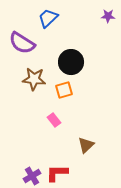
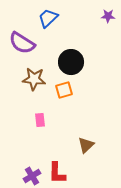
pink rectangle: moved 14 px left; rotated 32 degrees clockwise
red L-shape: rotated 90 degrees counterclockwise
